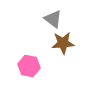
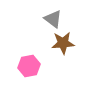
pink hexagon: rotated 20 degrees counterclockwise
